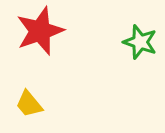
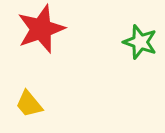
red star: moved 1 px right, 2 px up
